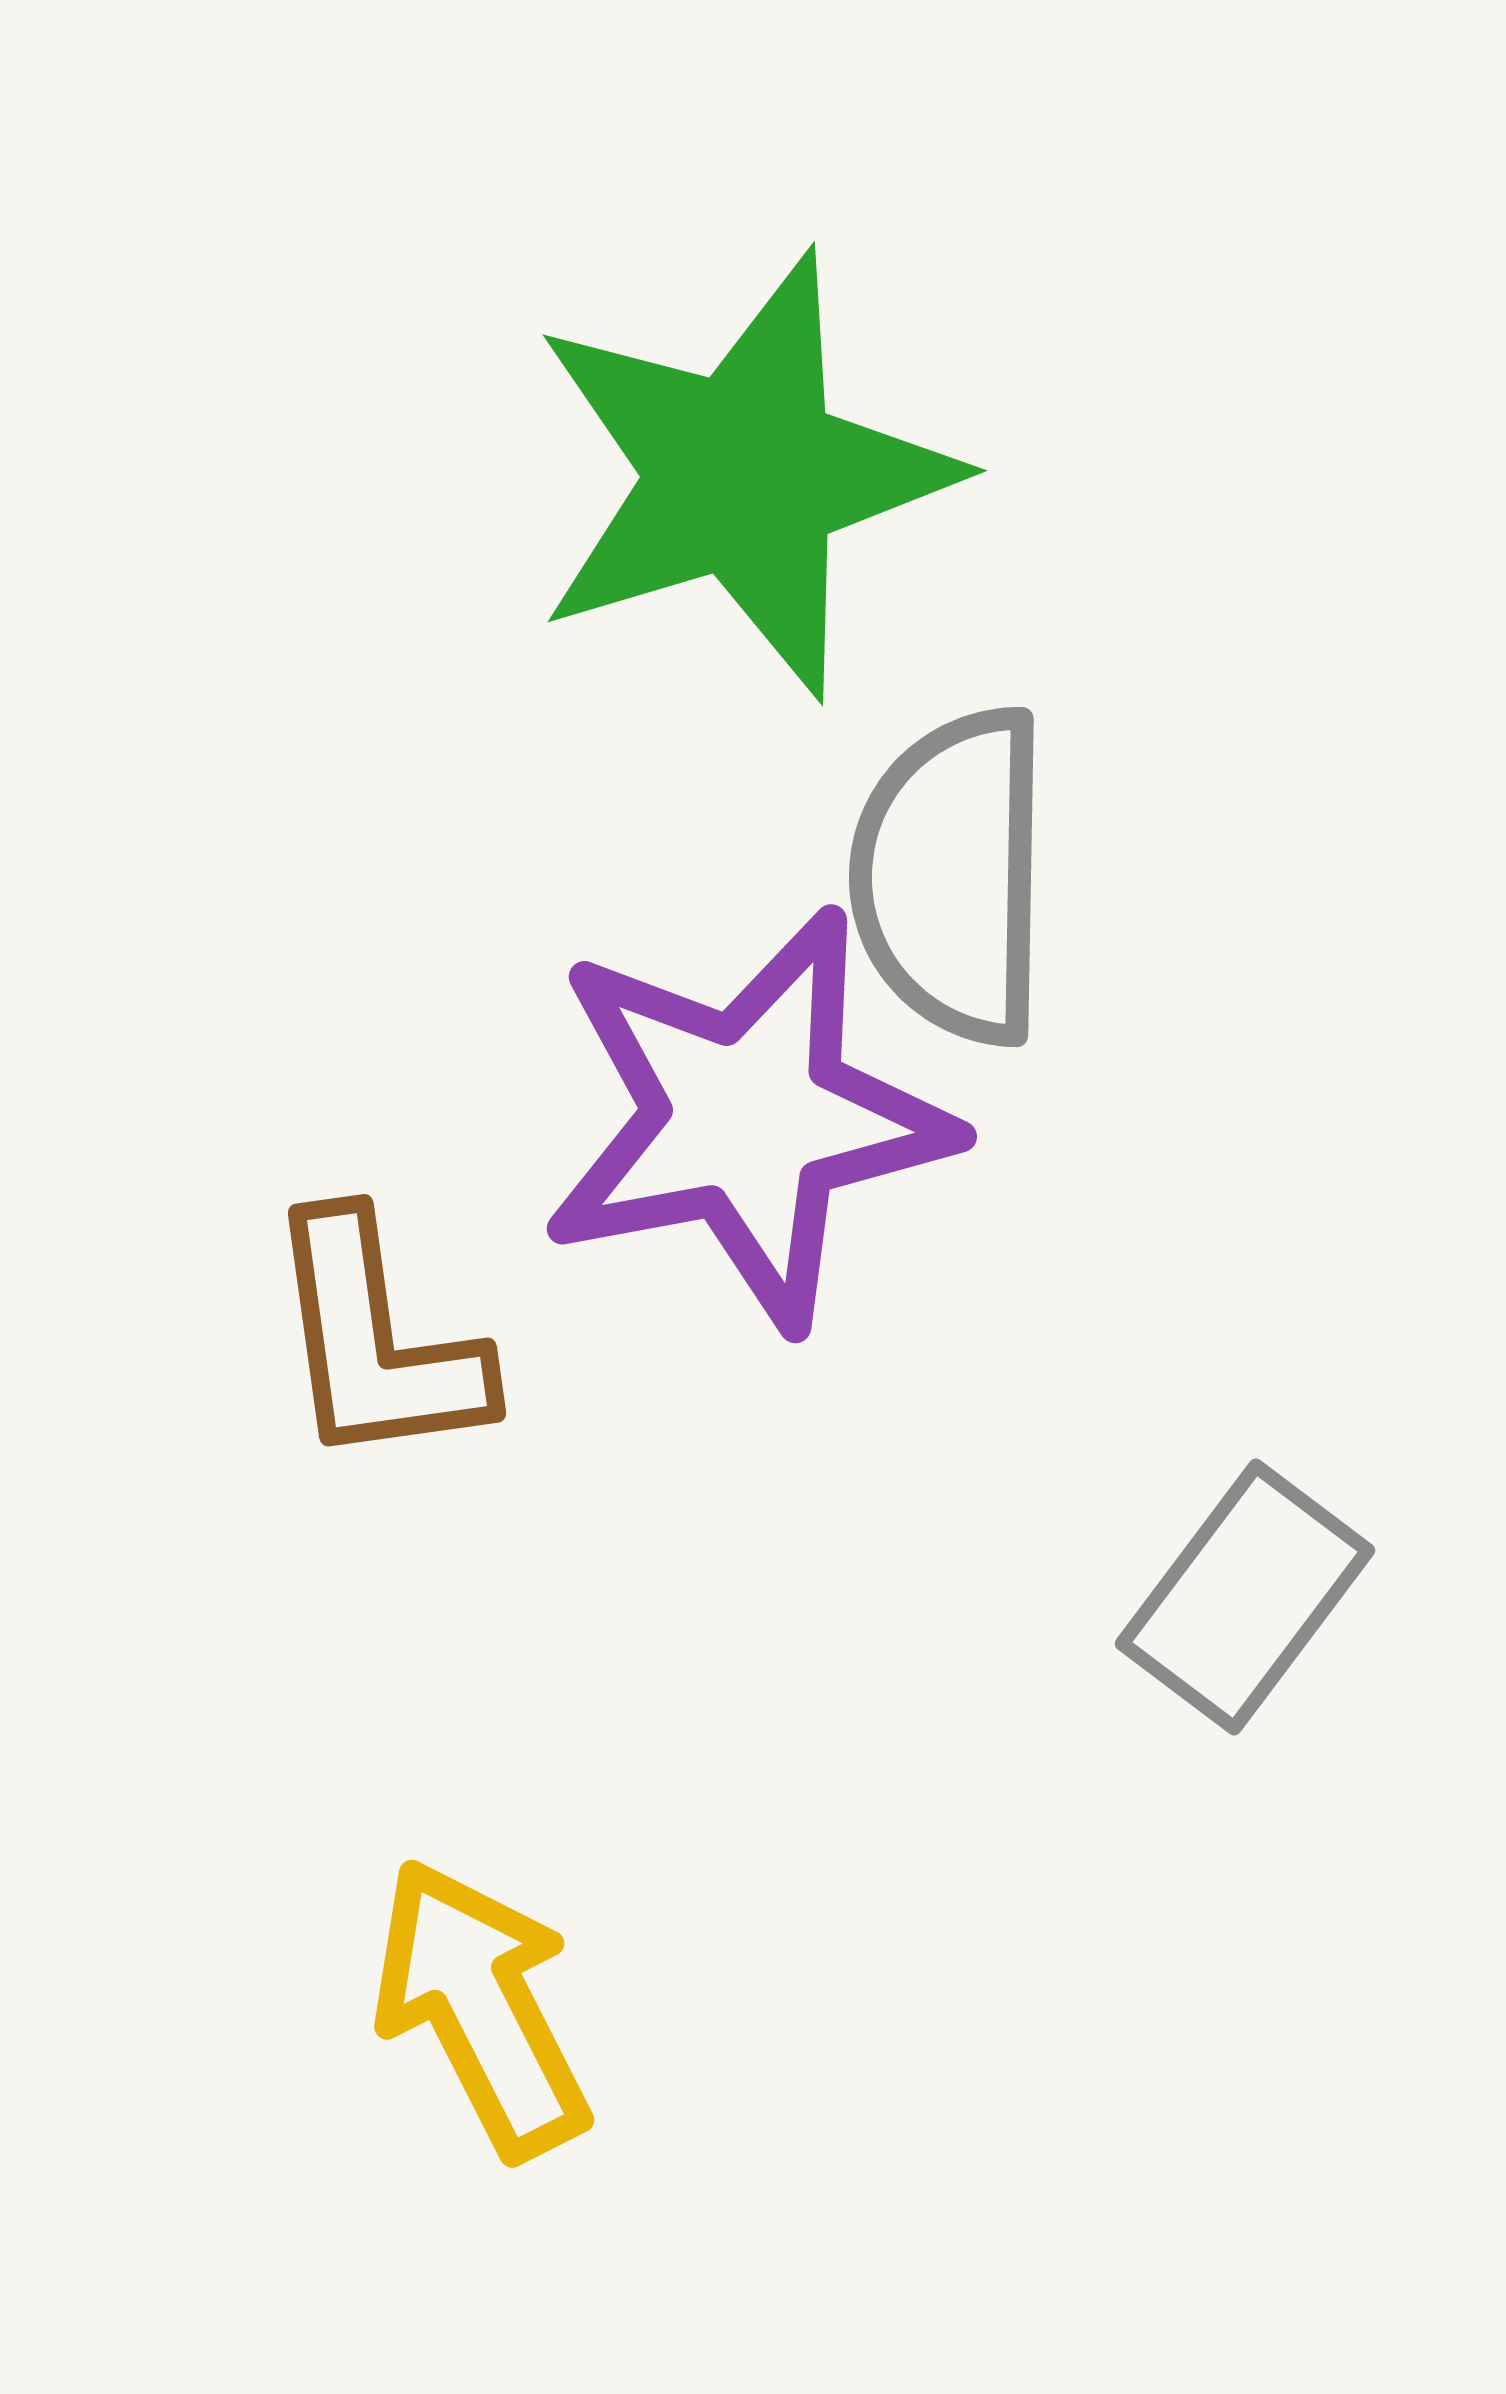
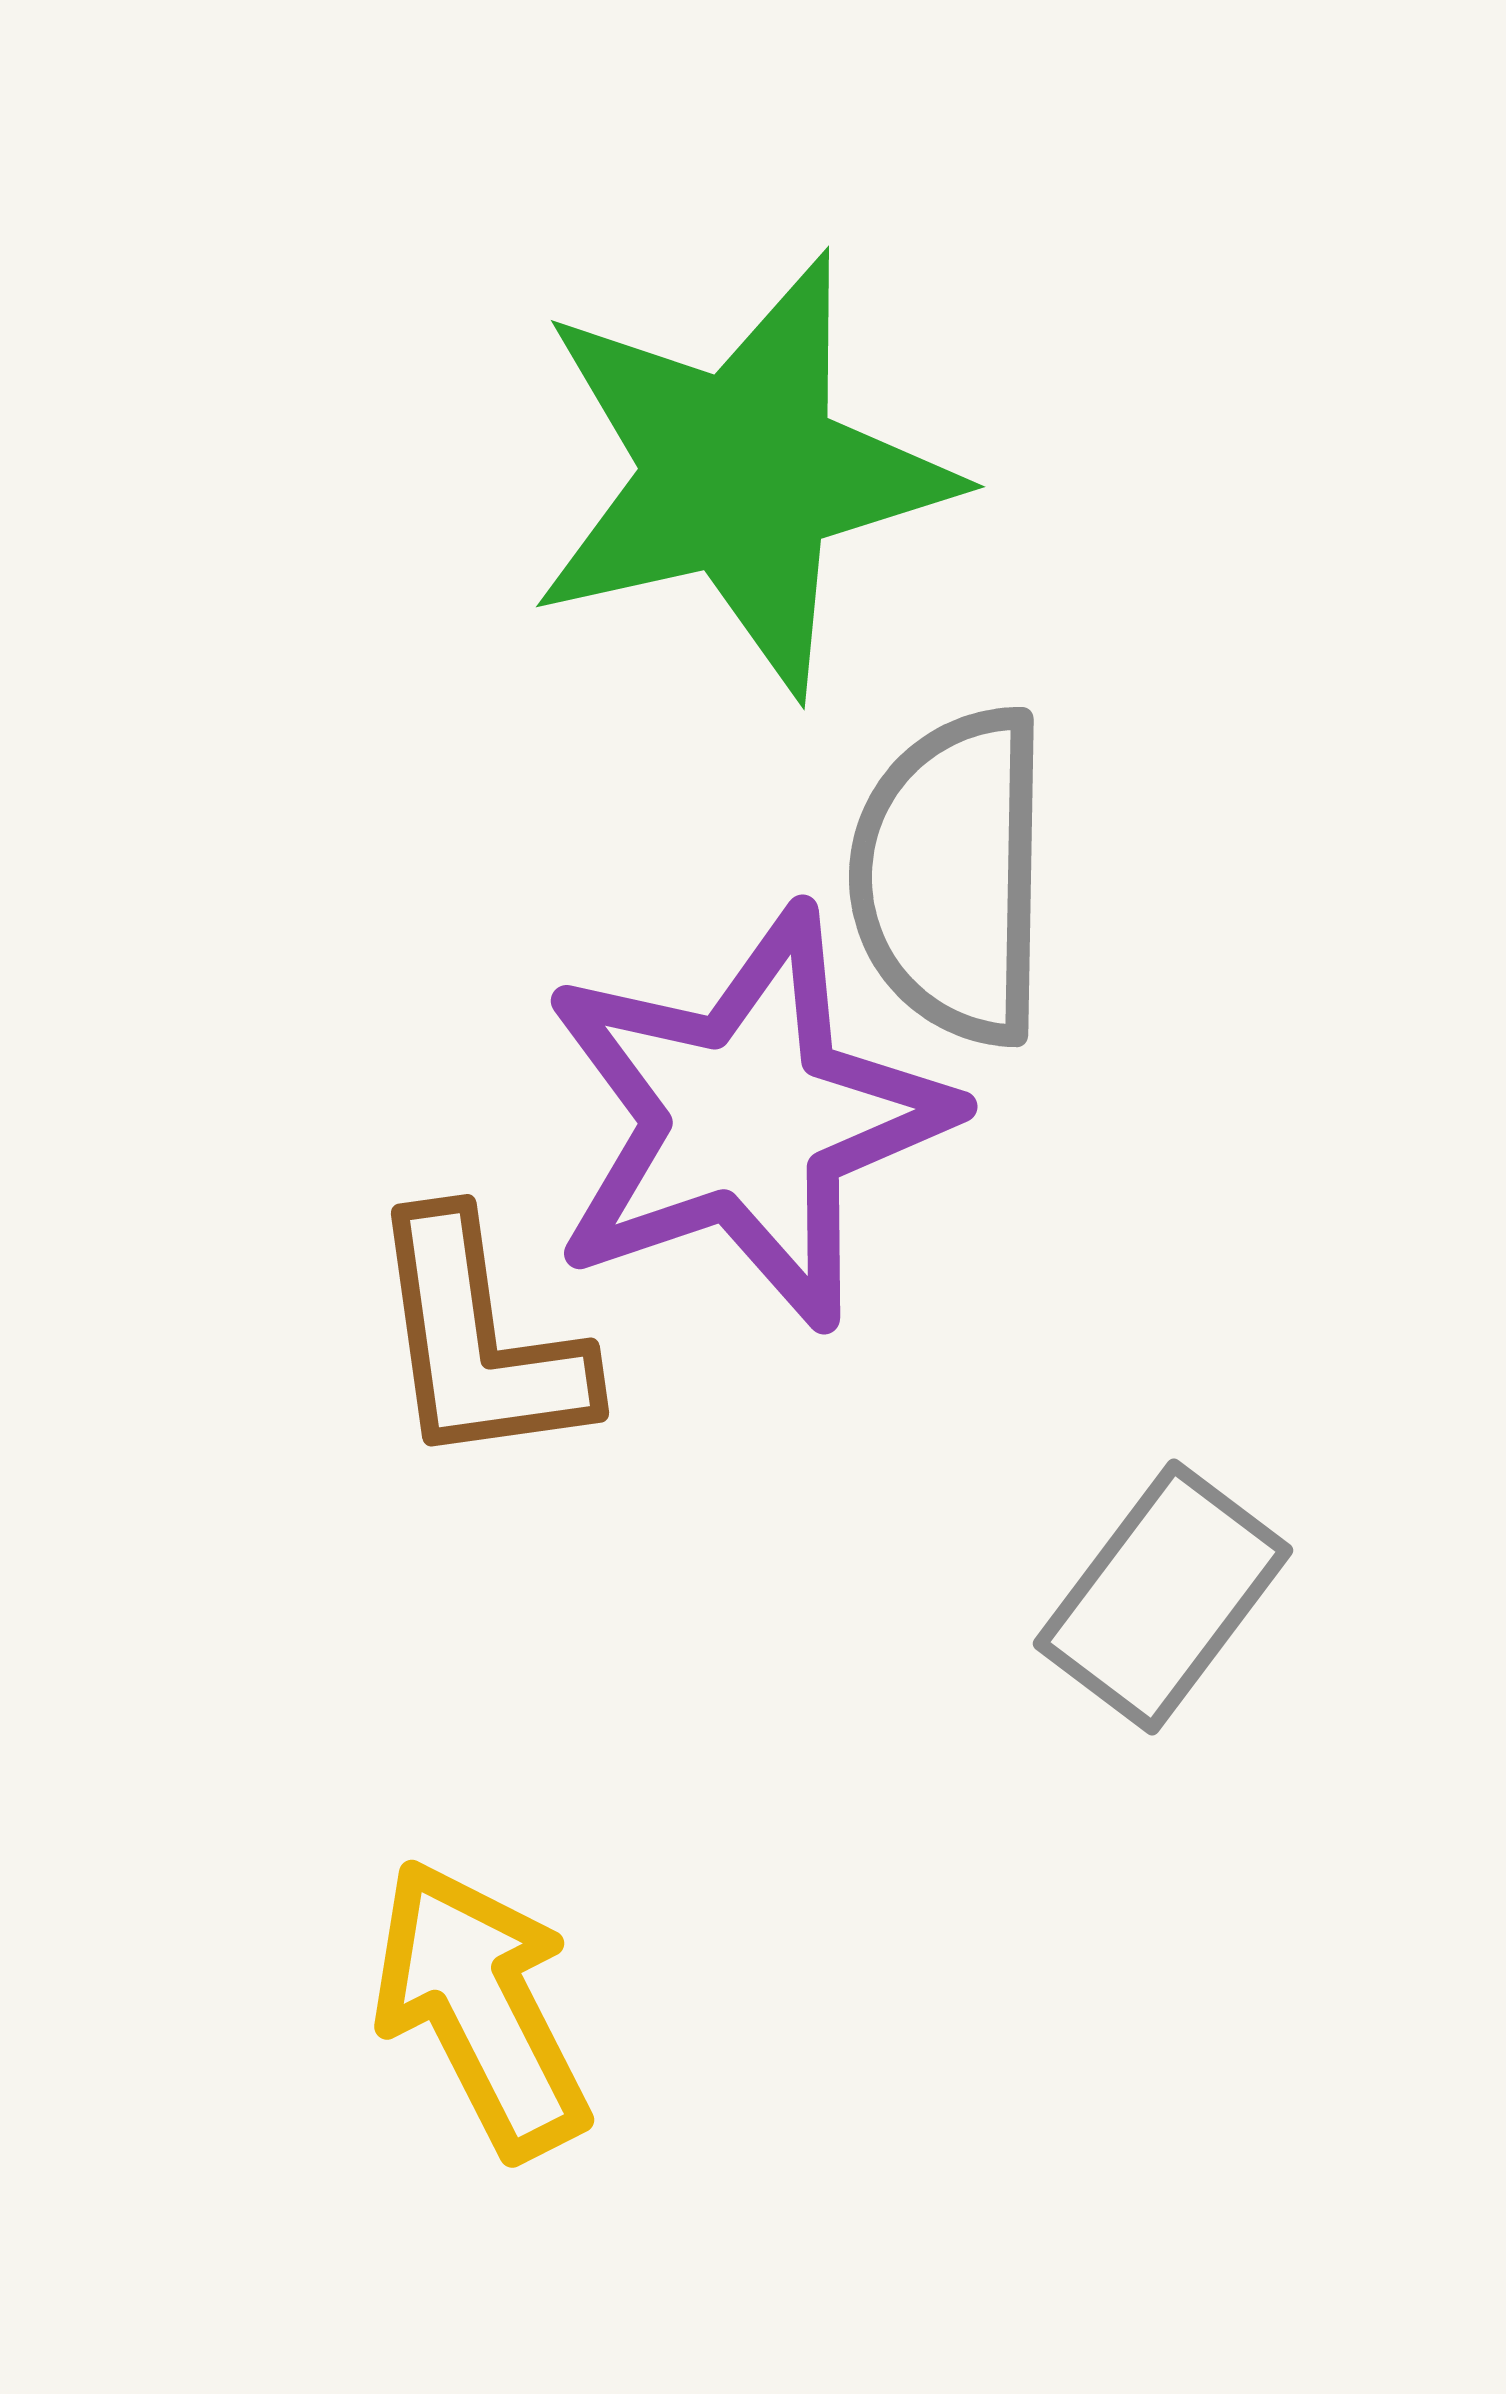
green star: moved 2 px left, 1 px up; rotated 4 degrees clockwise
purple star: rotated 8 degrees counterclockwise
brown L-shape: moved 103 px right
gray rectangle: moved 82 px left
